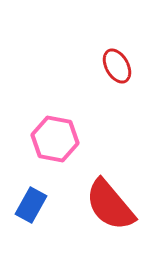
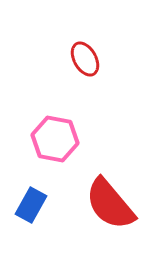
red ellipse: moved 32 px left, 7 px up
red semicircle: moved 1 px up
